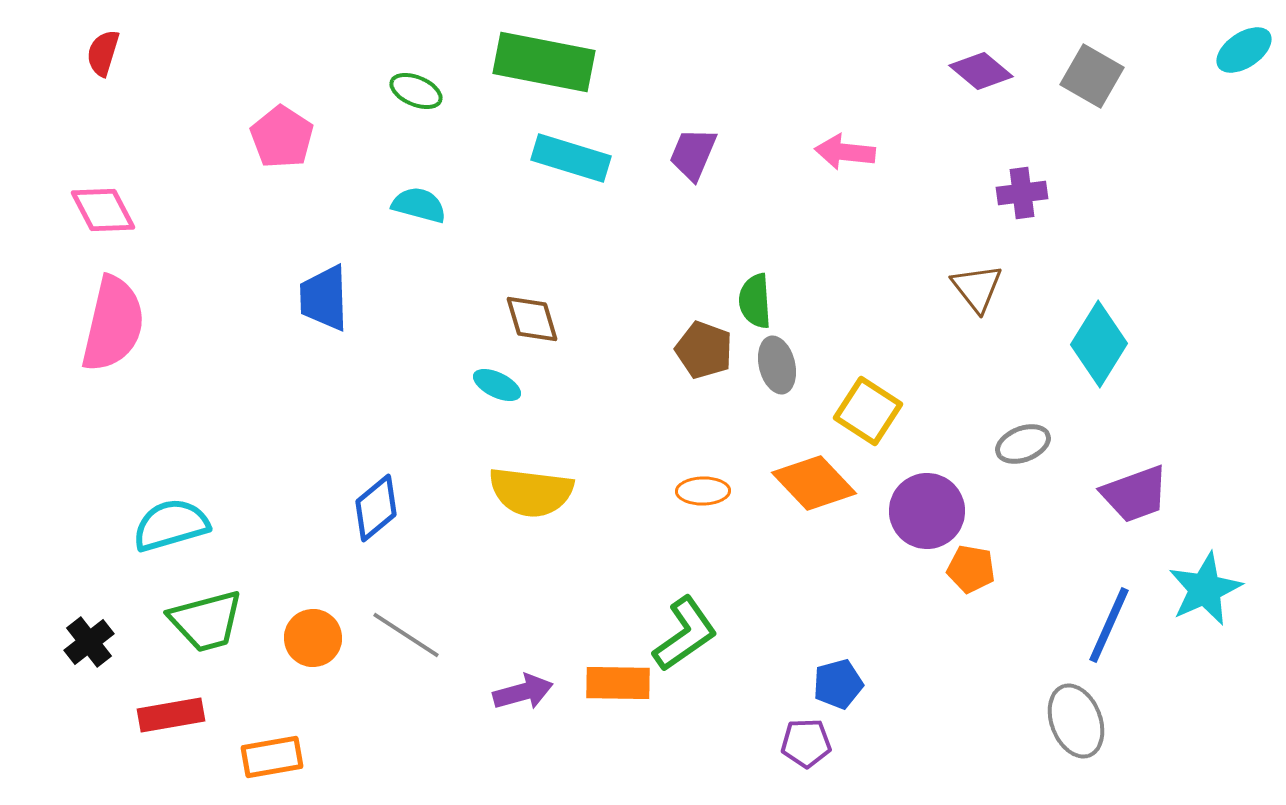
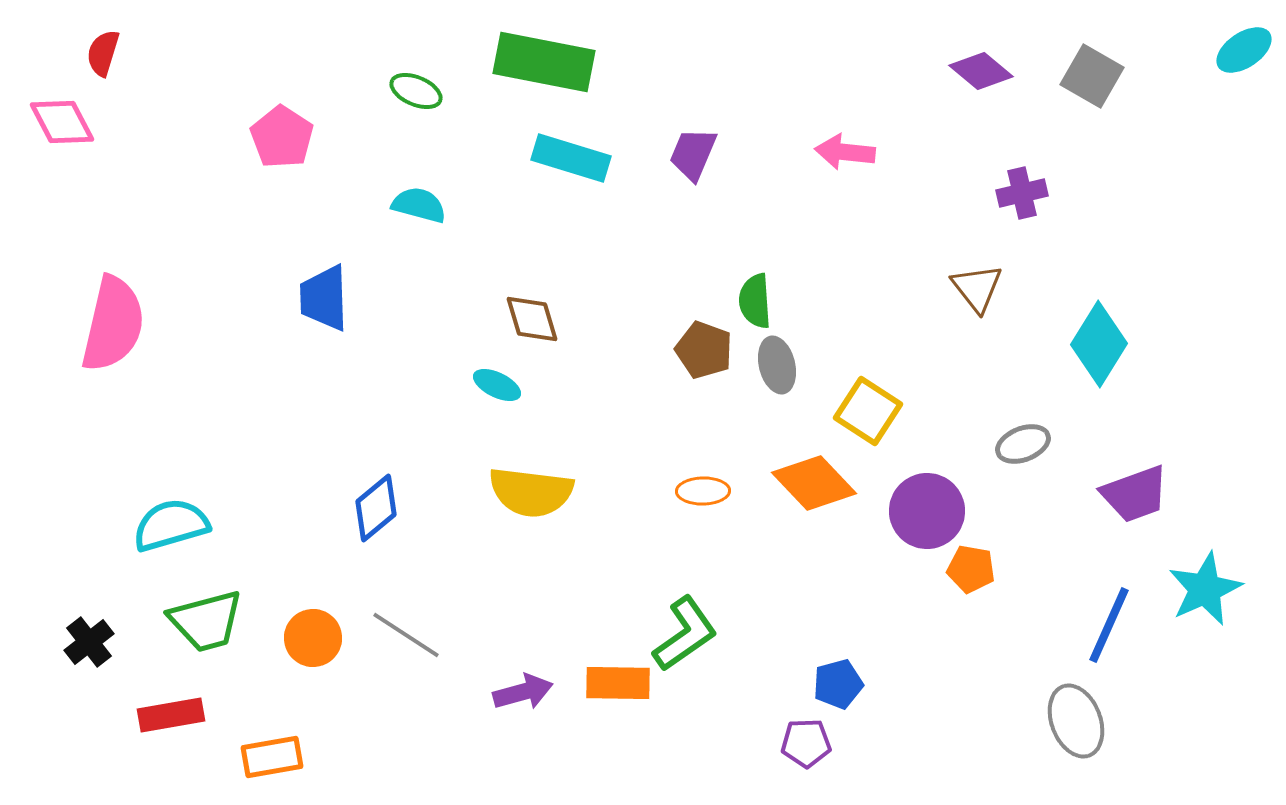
purple cross at (1022, 193): rotated 6 degrees counterclockwise
pink diamond at (103, 210): moved 41 px left, 88 px up
